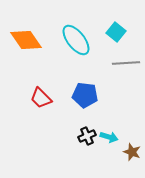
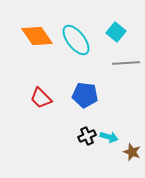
orange diamond: moved 11 px right, 4 px up
